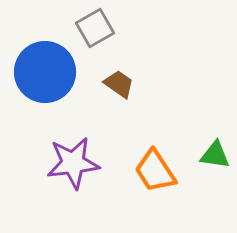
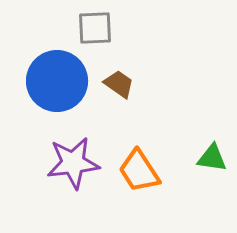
gray square: rotated 27 degrees clockwise
blue circle: moved 12 px right, 9 px down
green triangle: moved 3 px left, 3 px down
orange trapezoid: moved 16 px left
